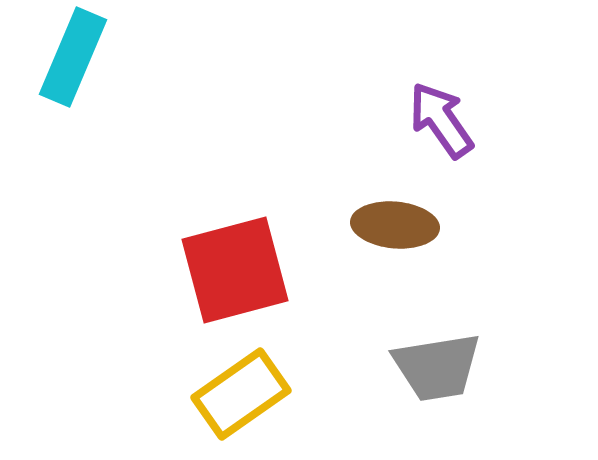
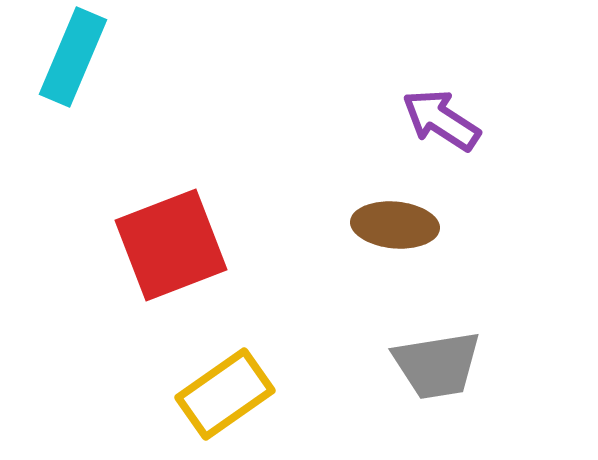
purple arrow: rotated 22 degrees counterclockwise
red square: moved 64 px left, 25 px up; rotated 6 degrees counterclockwise
gray trapezoid: moved 2 px up
yellow rectangle: moved 16 px left
